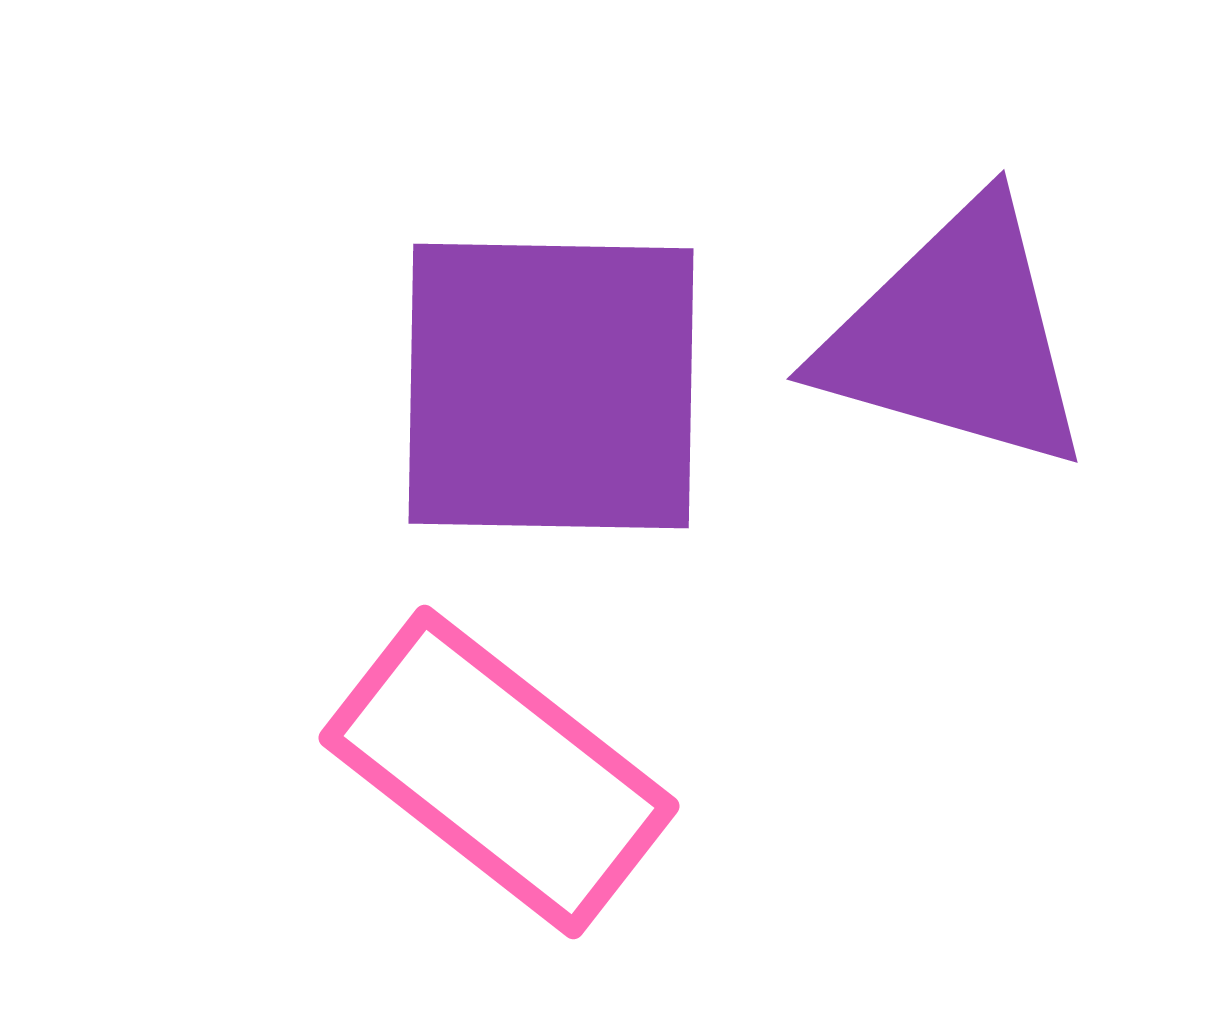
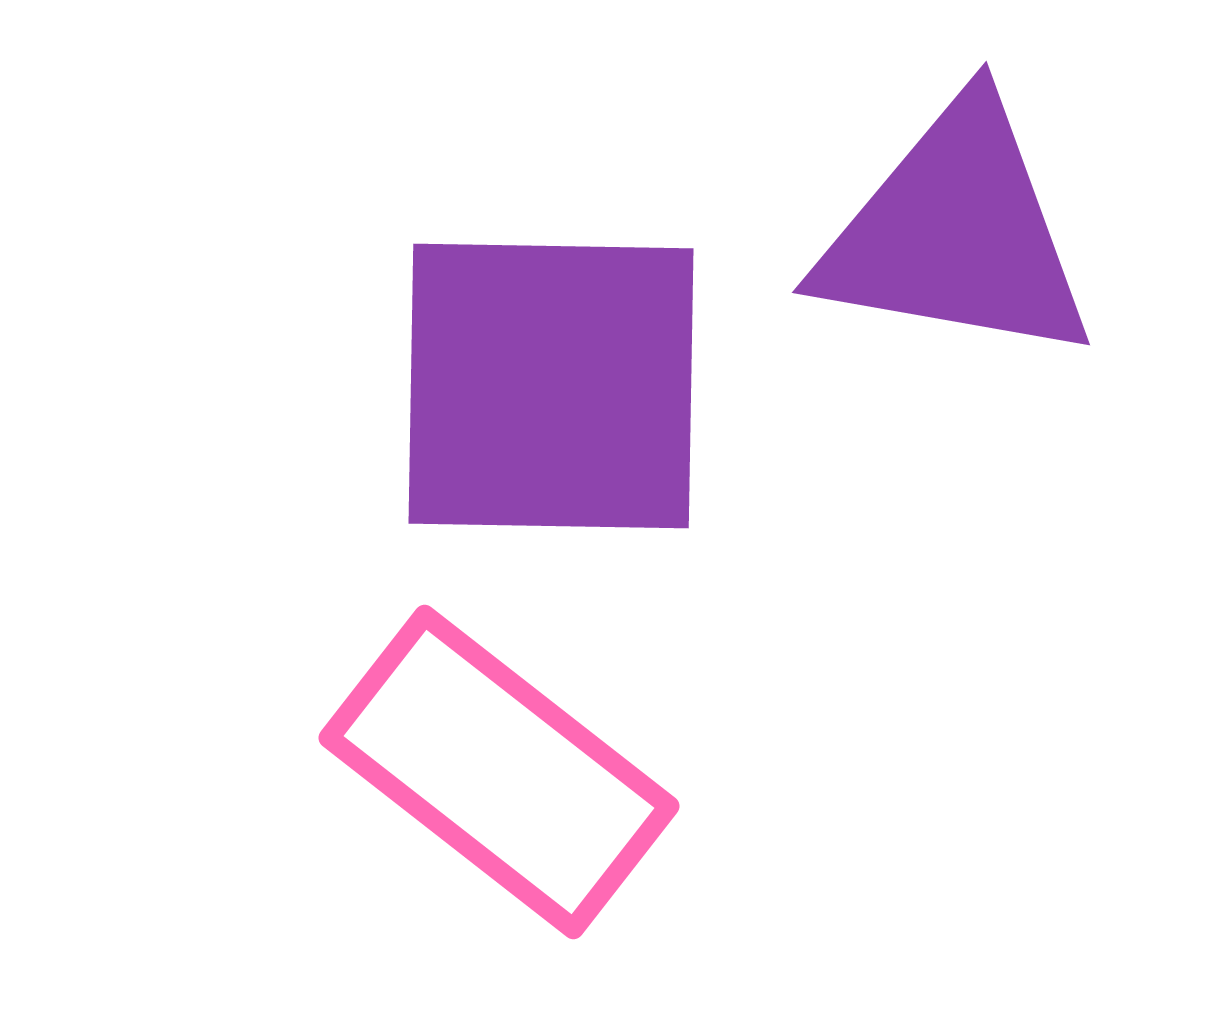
purple triangle: moved 104 px up; rotated 6 degrees counterclockwise
